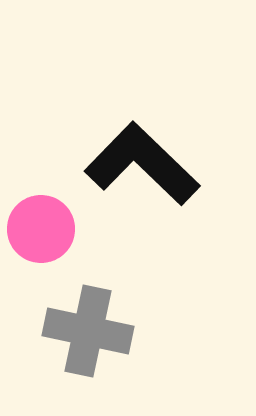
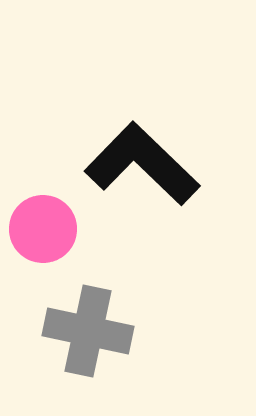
pink circle: moved 2 px right
